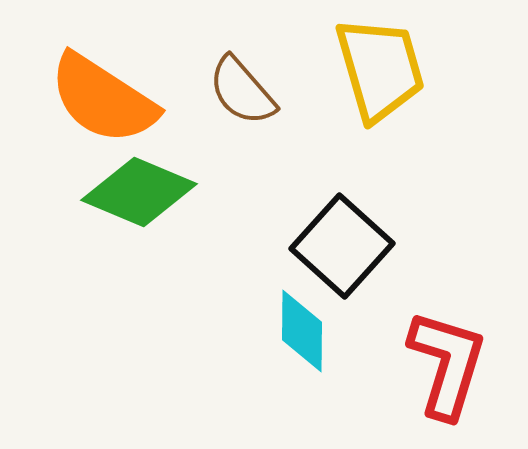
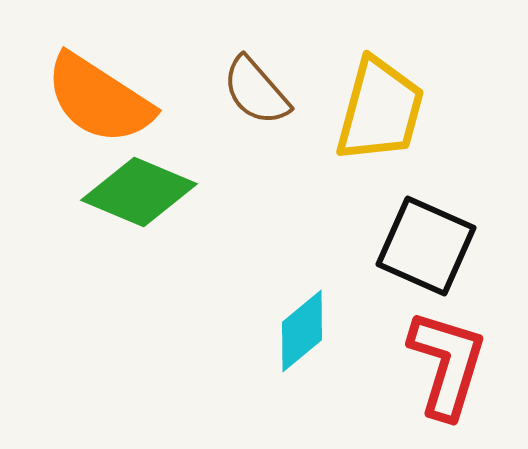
yellow trapezoid: moved 41 px down; rotated 31 degrees clockwise
brown semicircle: moved 14 px right
orange semicircle: moved 4 px left
black square: moved 84 px right; rotated 18 degrees counterclockwise
cyan diamond: rotated 50 degrees clockwise
